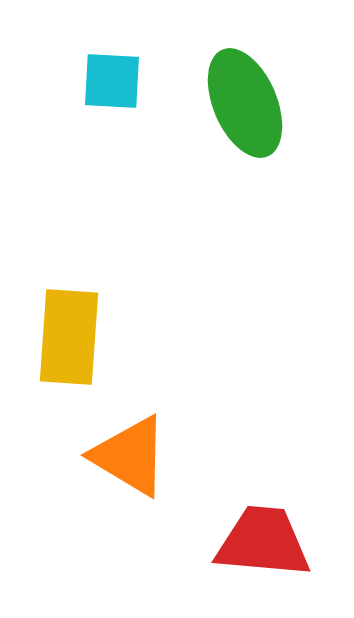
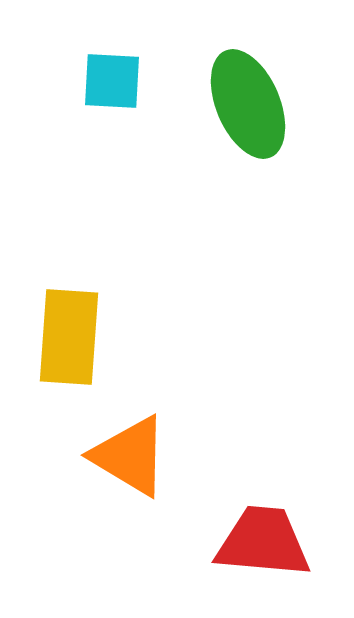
green ellipse: moved 3 px right, 1 px down
